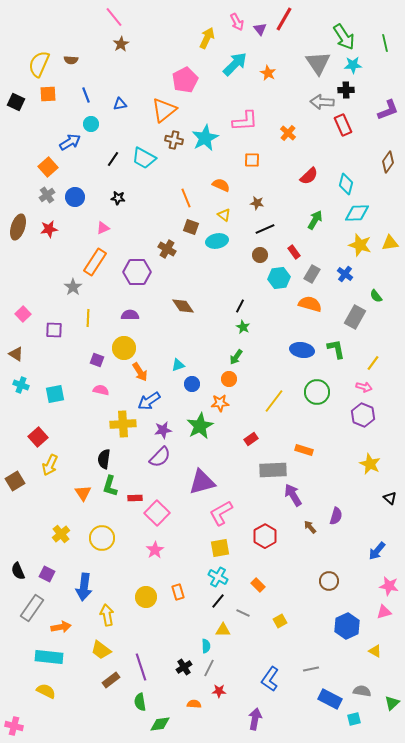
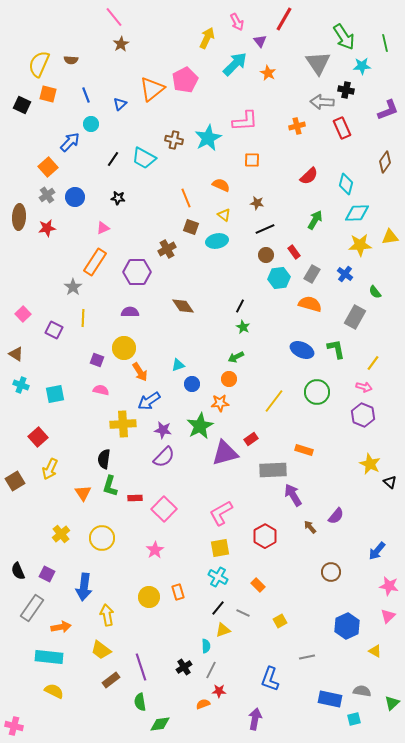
purple triangle at (260, 29): moved 12 px down
cyan star at (353, 65): moved 9 px right, 1 px down
black cross at (346, 90): rotated 14 degrees clockwise
orange square at (48, 94): rotated 18 degrees clockwise
black square at (16, 102): moved 6 px right, 3 px down
blue triangle at (120, 104): rotated 32 degrees counterclockwise
orange triangle at (164, 110): moved 12 px left, 21 px up
red rectangle at (343, 125): moved 1 px left, 3 px down
orange cross at (288, 133): moved 9 px right, 7 px up; rotated 35 degrees clockwise
cyan star at (205, 138): moved 3 px right
blue arrow at (70, 142): rotated 15 degrees counterclockwise
brown diamond at (388, 162): moved 3 px left
brown ellipse at (18, 227): moved 1 px right, 10 px up; rotated 15 degrees counterclockwise
red star at (49, 229): moved 2 px left, 1 px up
yellow triangle at (390, 243): moved 6 px up
yellow star at (360, 245): rotated 20 degrees counterclockwise
brown cross at (167, 249): rotated 30 degrees clockwise
brown circle at (260, 255): moved 6 px right
green semicircle at (376, 296): moved 1 px left, 4 px up
purple semicircle at (130, 315): moved 3 px up
yellow line at (88, 318): moved 5 px left
purple square at (54, 330): rotated 24 degrees clockwise
blue ellipse at (302, 350): rotated 15 degrees clockwise
green arrow at (236, 357): rotated 28 degrees clockwise
purple star at (163, 430): rotated 18 degrees clockwise
purple semicircle at (160, 457): moved 4 px right
yellow arrow at (50, 465): moved 4 px down
purple triangle at (202, 482): moved 23 px right, 29 px up
black triangle at (390, 498): moved 16 px up
pink square at (157, 513): moved 7 px right, 4 px up
purple semicircle at (336, 516): rotated 24 degrees clockwise
brown circle at (329, 581): moved 2 px right, 9 px up
yellow circle at (146, 597): moved 3 px right
black line at (218, 601): moved 7 px down
pink triangle at (384, 612): moved 4 px right, 4 px down; rotated 28 degrees counterclockwise
yellow triangle at (223, 630): rotated 21 degrees counterclockwise
gray line at (209, 668): moved 2 px right, 2 px down
gray line at (311, 669): moved 4 px left, 12 px up
blue L-shape at (270, 679): rotated 15 degrees counterclockwise
yellow semicircle at (46, 691): moved 8 px right
blue rectangle at (330, 699): rotated 15 degrees counterclockwise
orange semicircle at (194, 704): moved 9 px right; rotated 24 degrees counterclockwise
